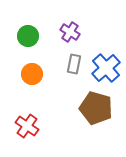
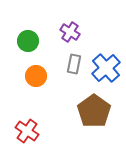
green circle: moved 5 px down
orange circle: moved 4 px right, 2 px down
brown pentagon: moved 2 px left, 3 px down; rotated 20 degrees clockwise
red cross: moved 5 px down
